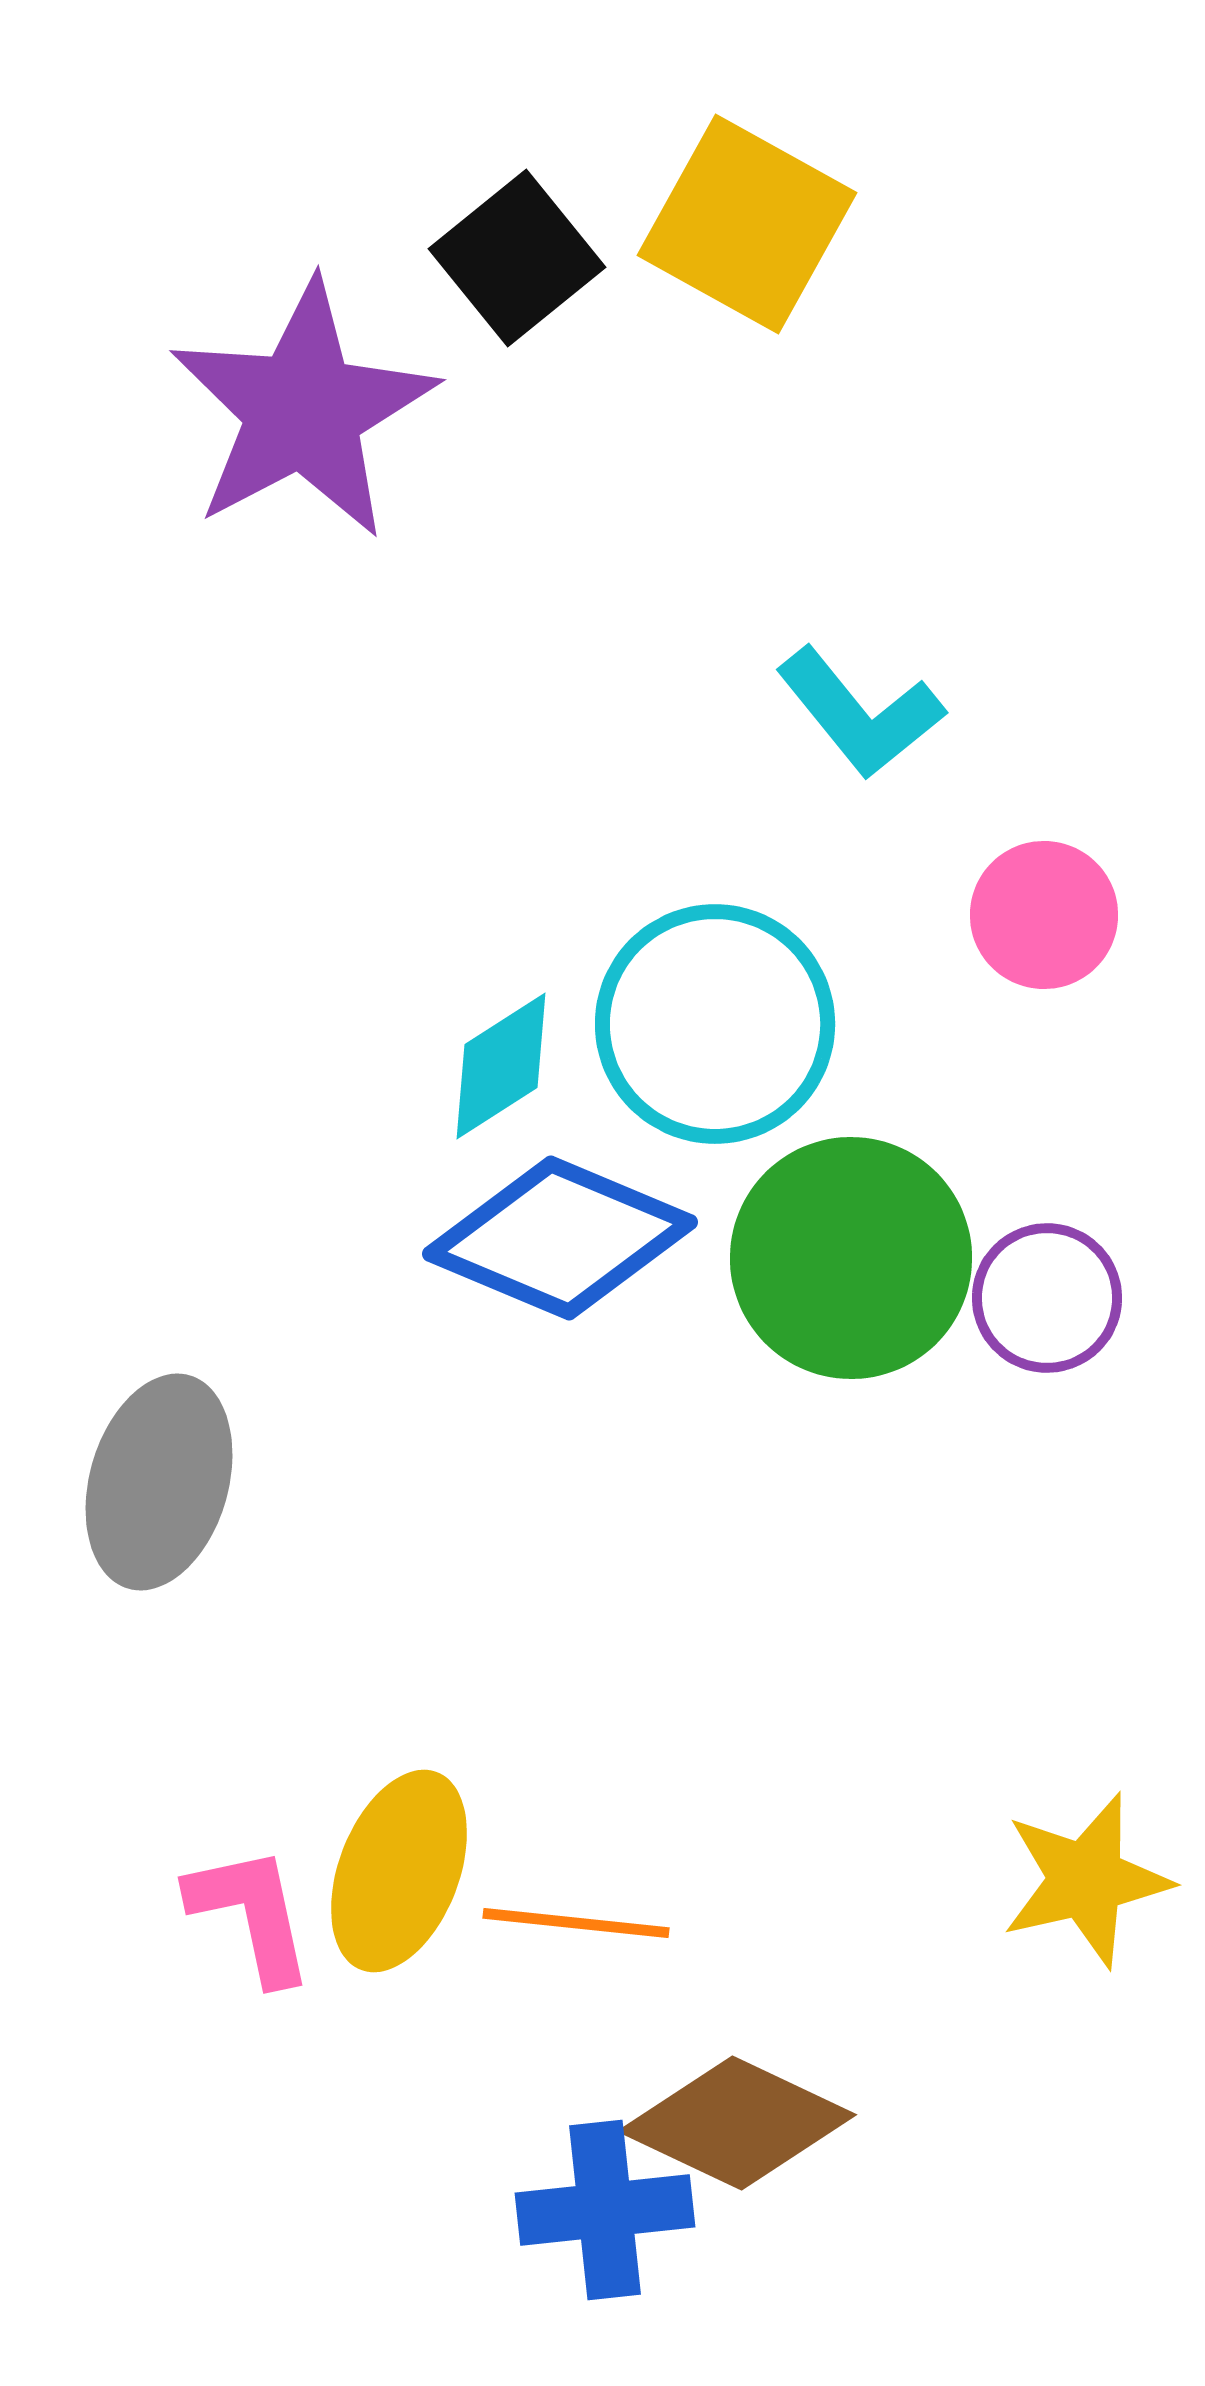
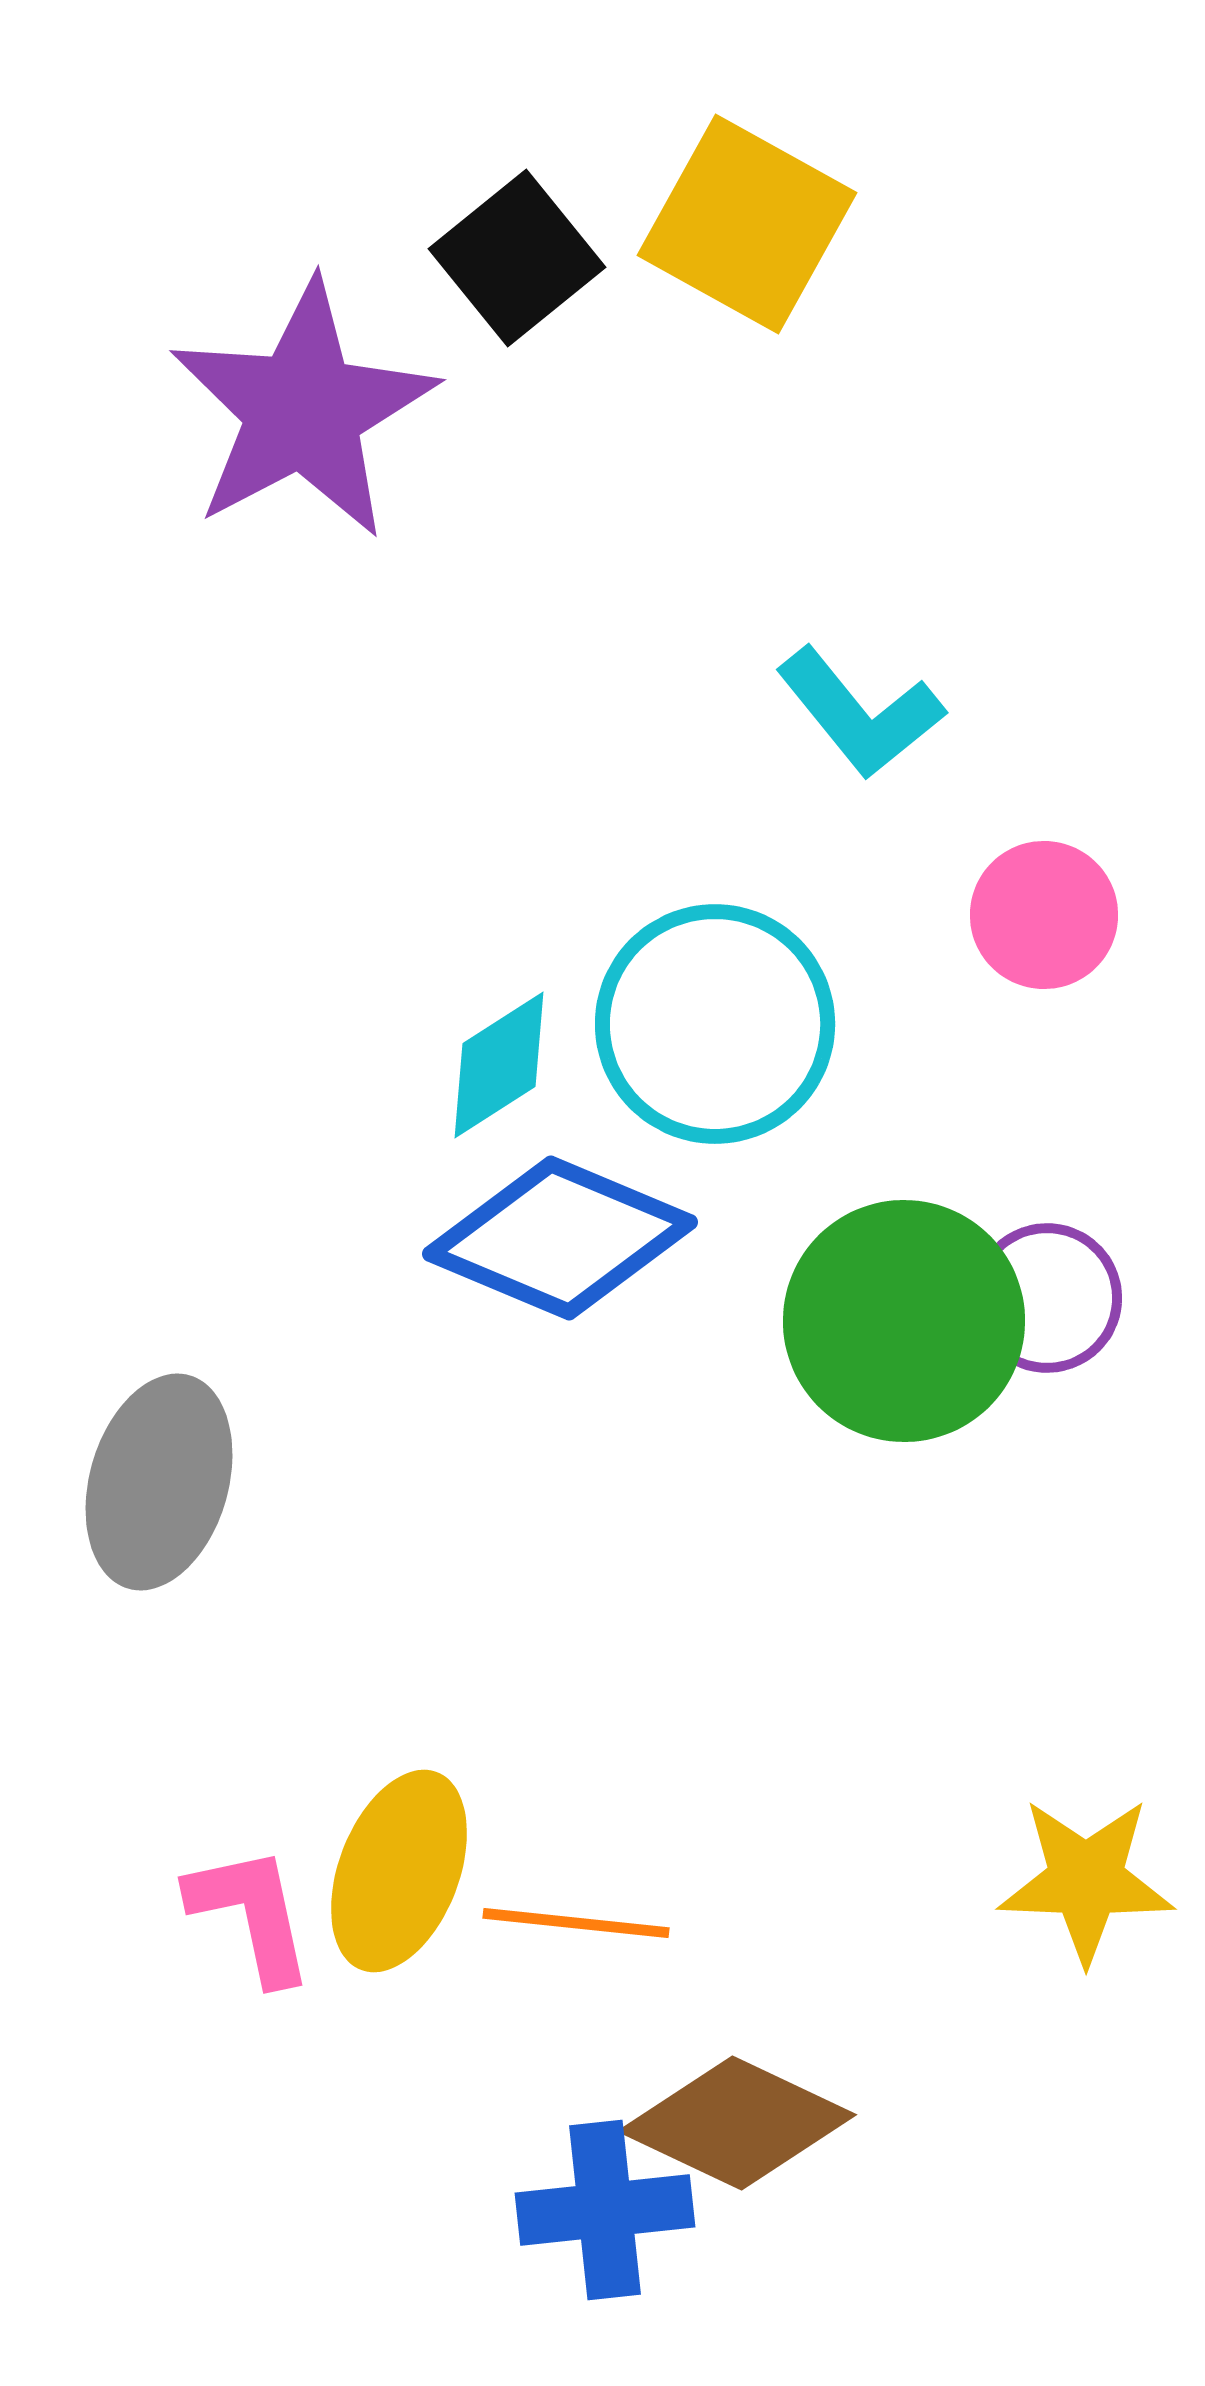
cyan diamond: moved 2 px left, 1 px up
green circle: moved 53 px right, 63 px down
yellow star: rotated 15 degrees clockwise
